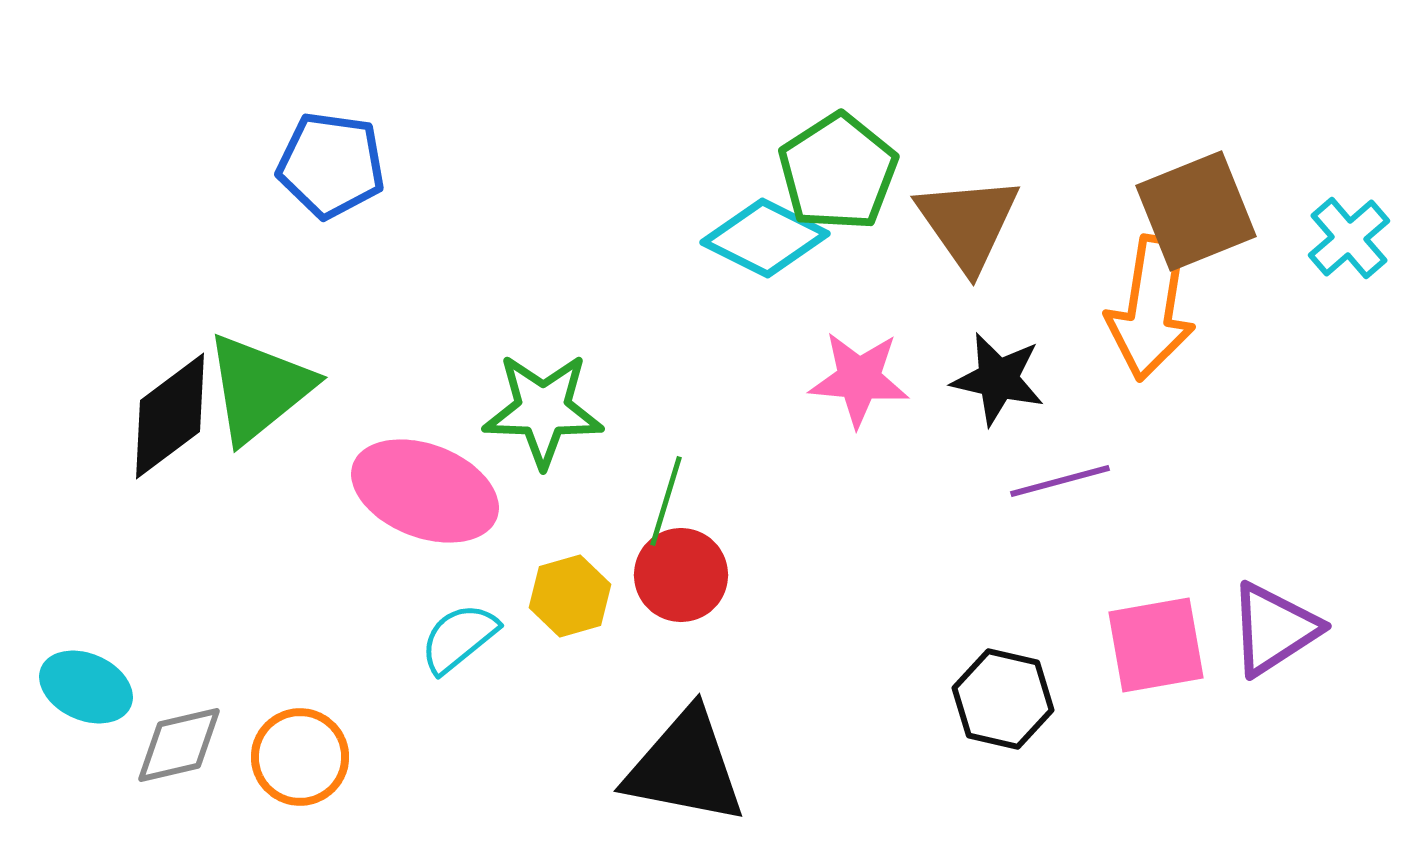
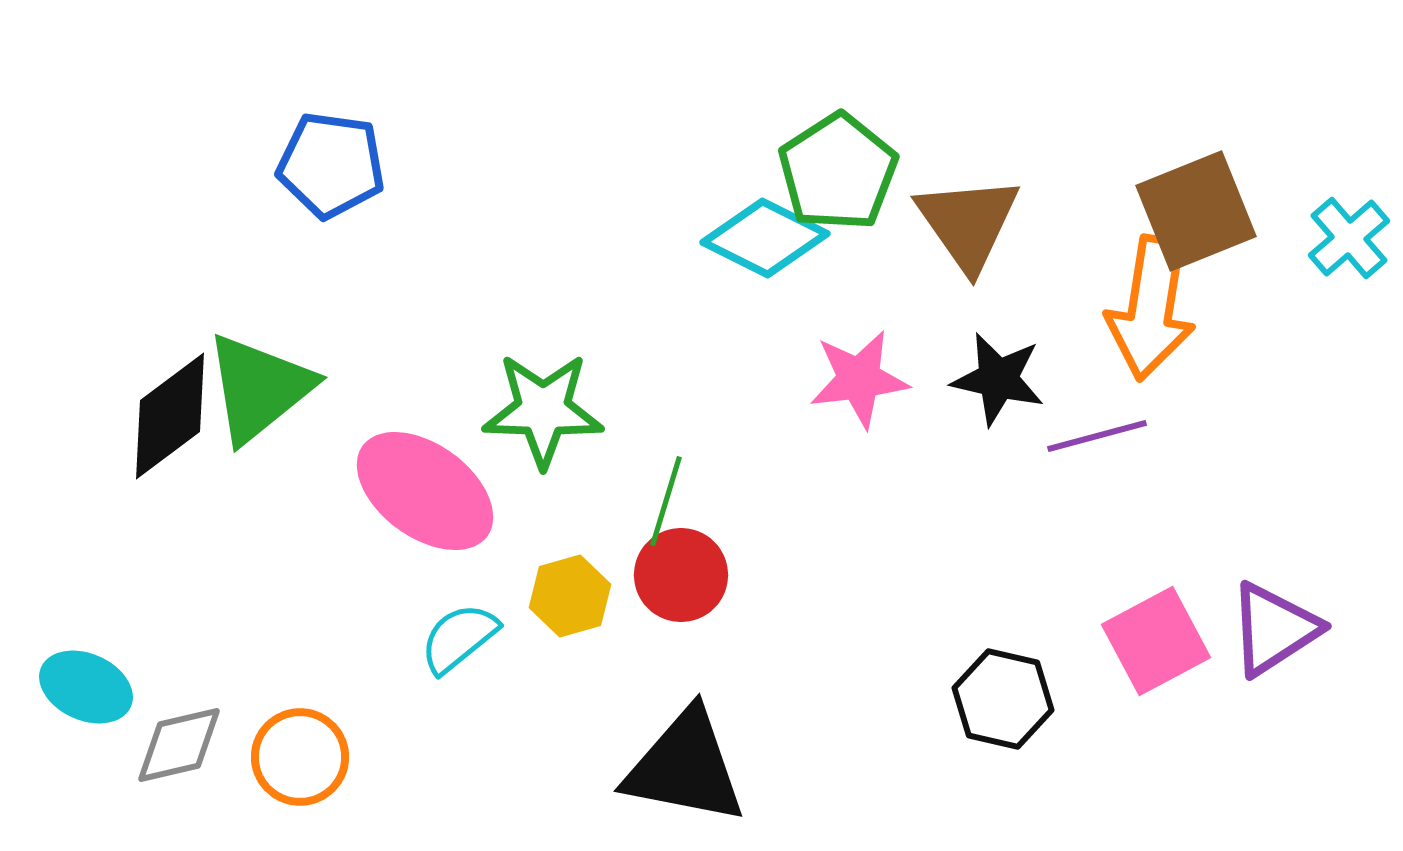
pink star: rotated 12 degrees counterclockwise
purple line: moved 37 px right, 45 px up
pink ellipse: rotated 15 degrees clockwise
pink square: moved 4 px up; rotated 18 degrees counterclockwise
